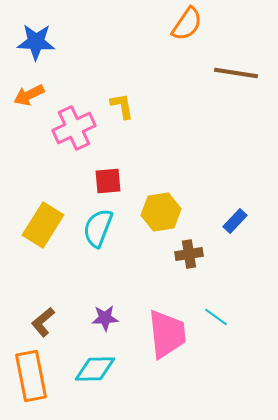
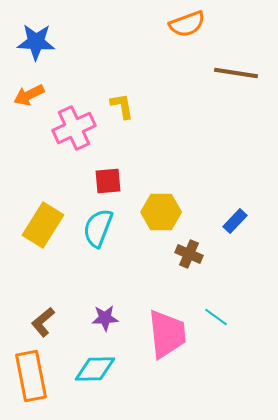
orange semicircle: rotated 36 degrees clockwise
yellow hexagon: rotated 9 degrees clockwise
brown cross: rotated 32 degrees clockwise
